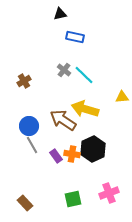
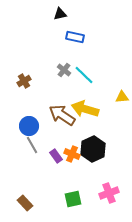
brown arrow: moved 1 px left, 5 px up
orange cross: rotated 14 degrees clockwise
